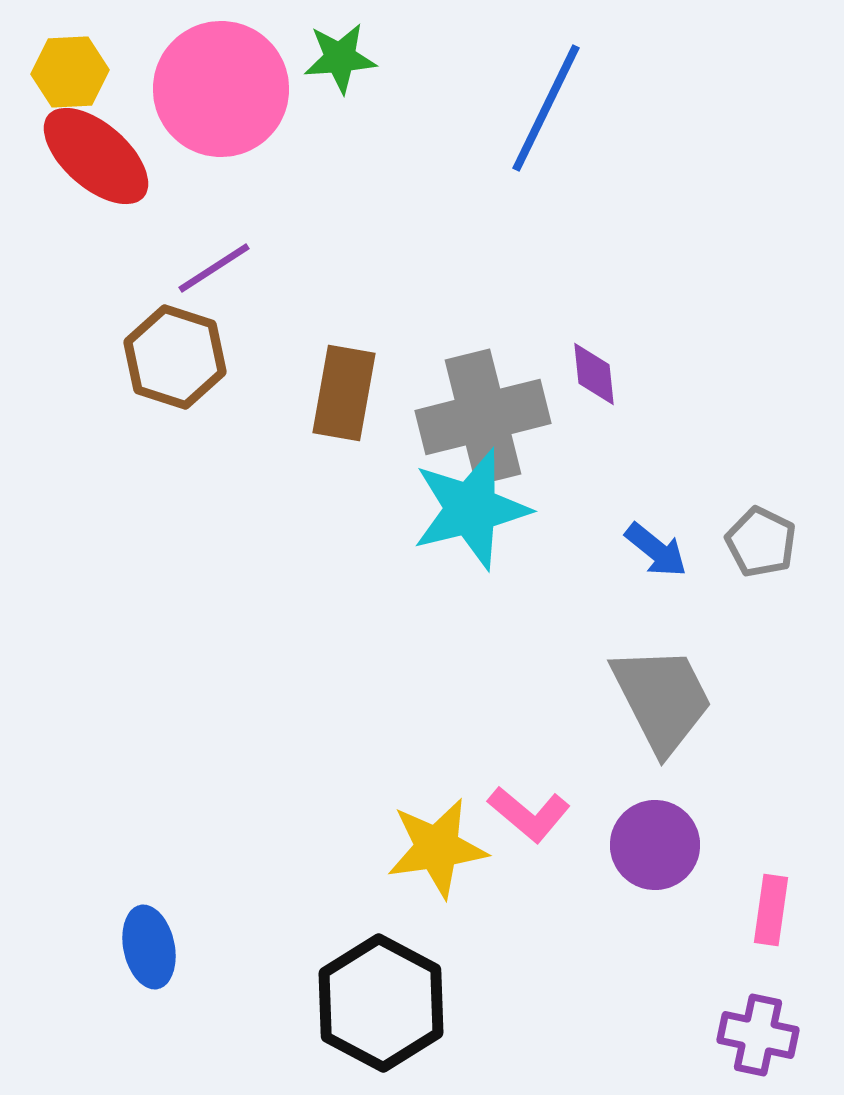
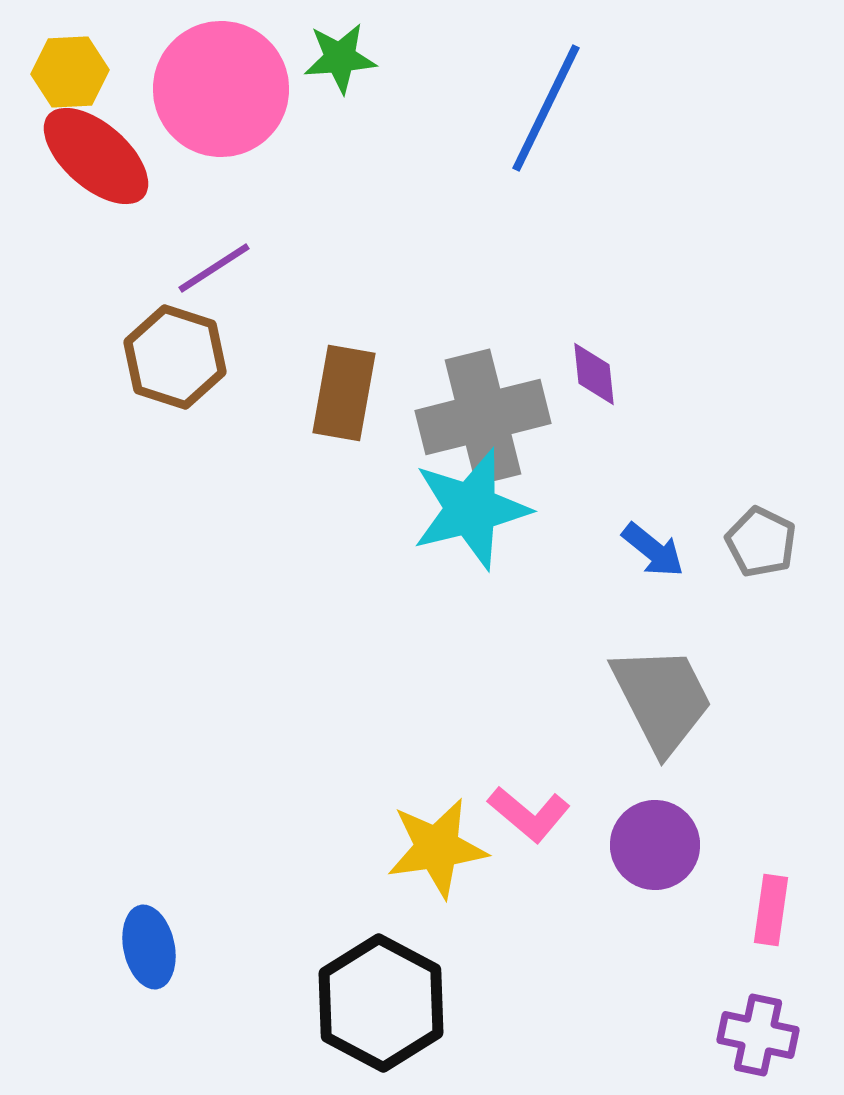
blue arrow: moved 3 px left
